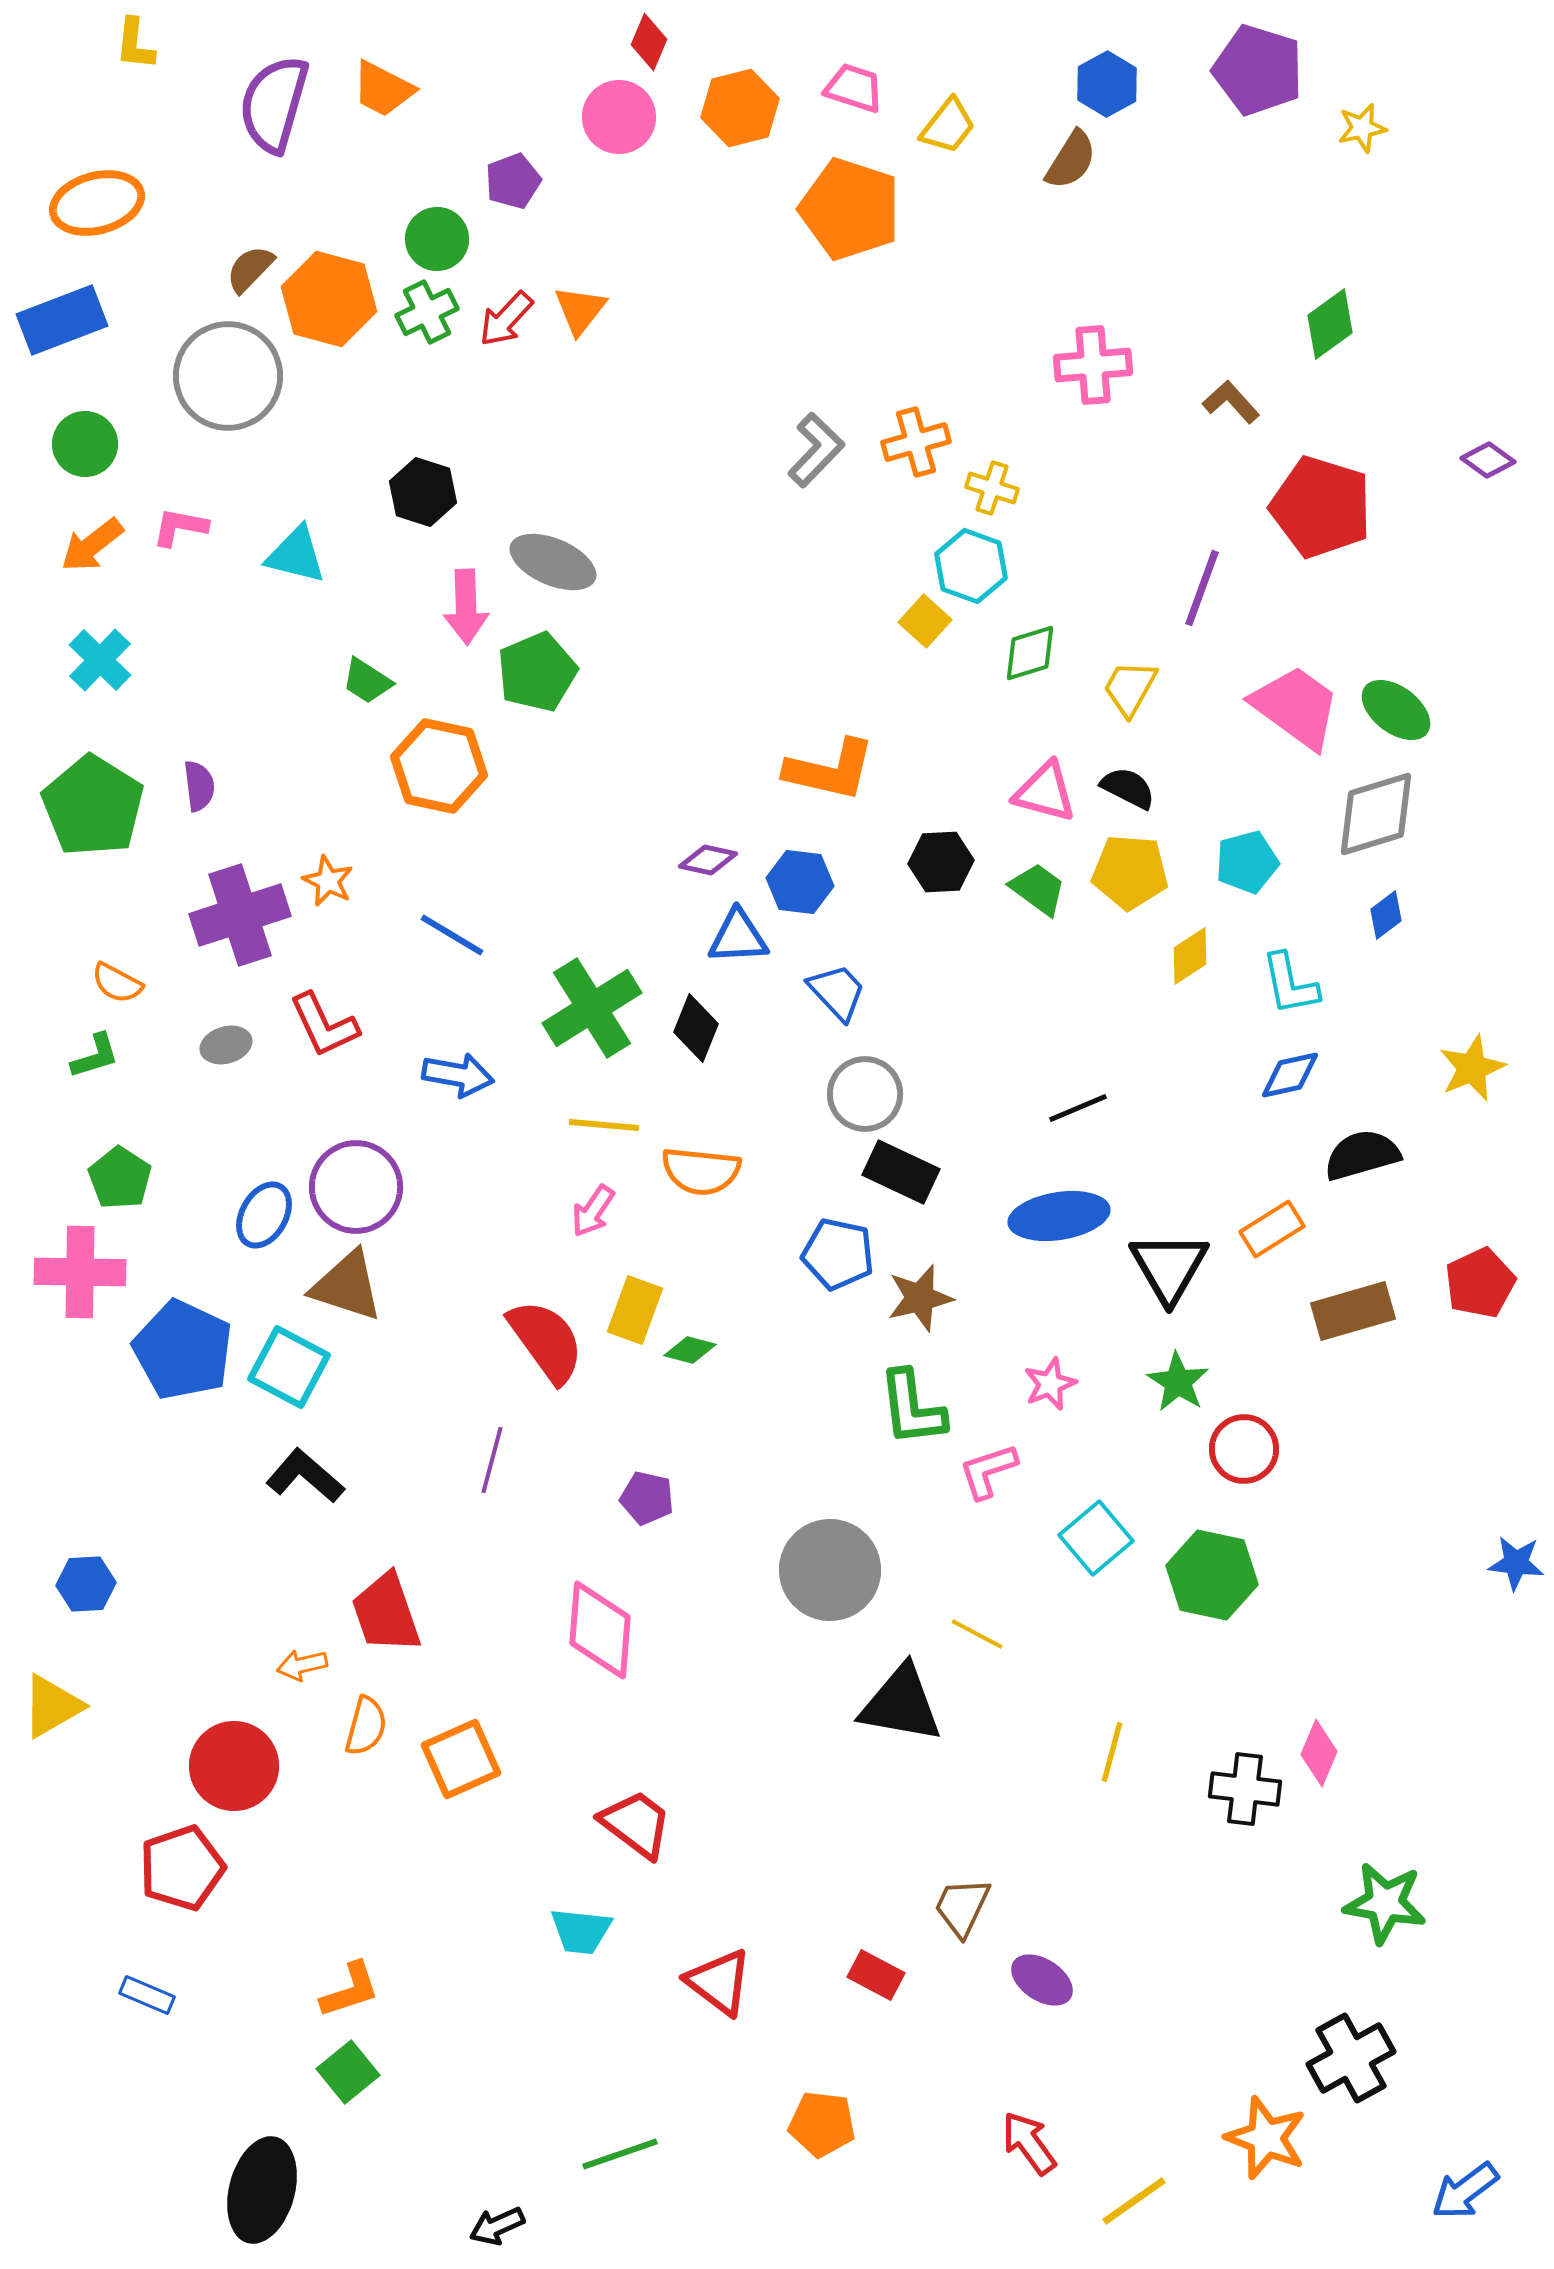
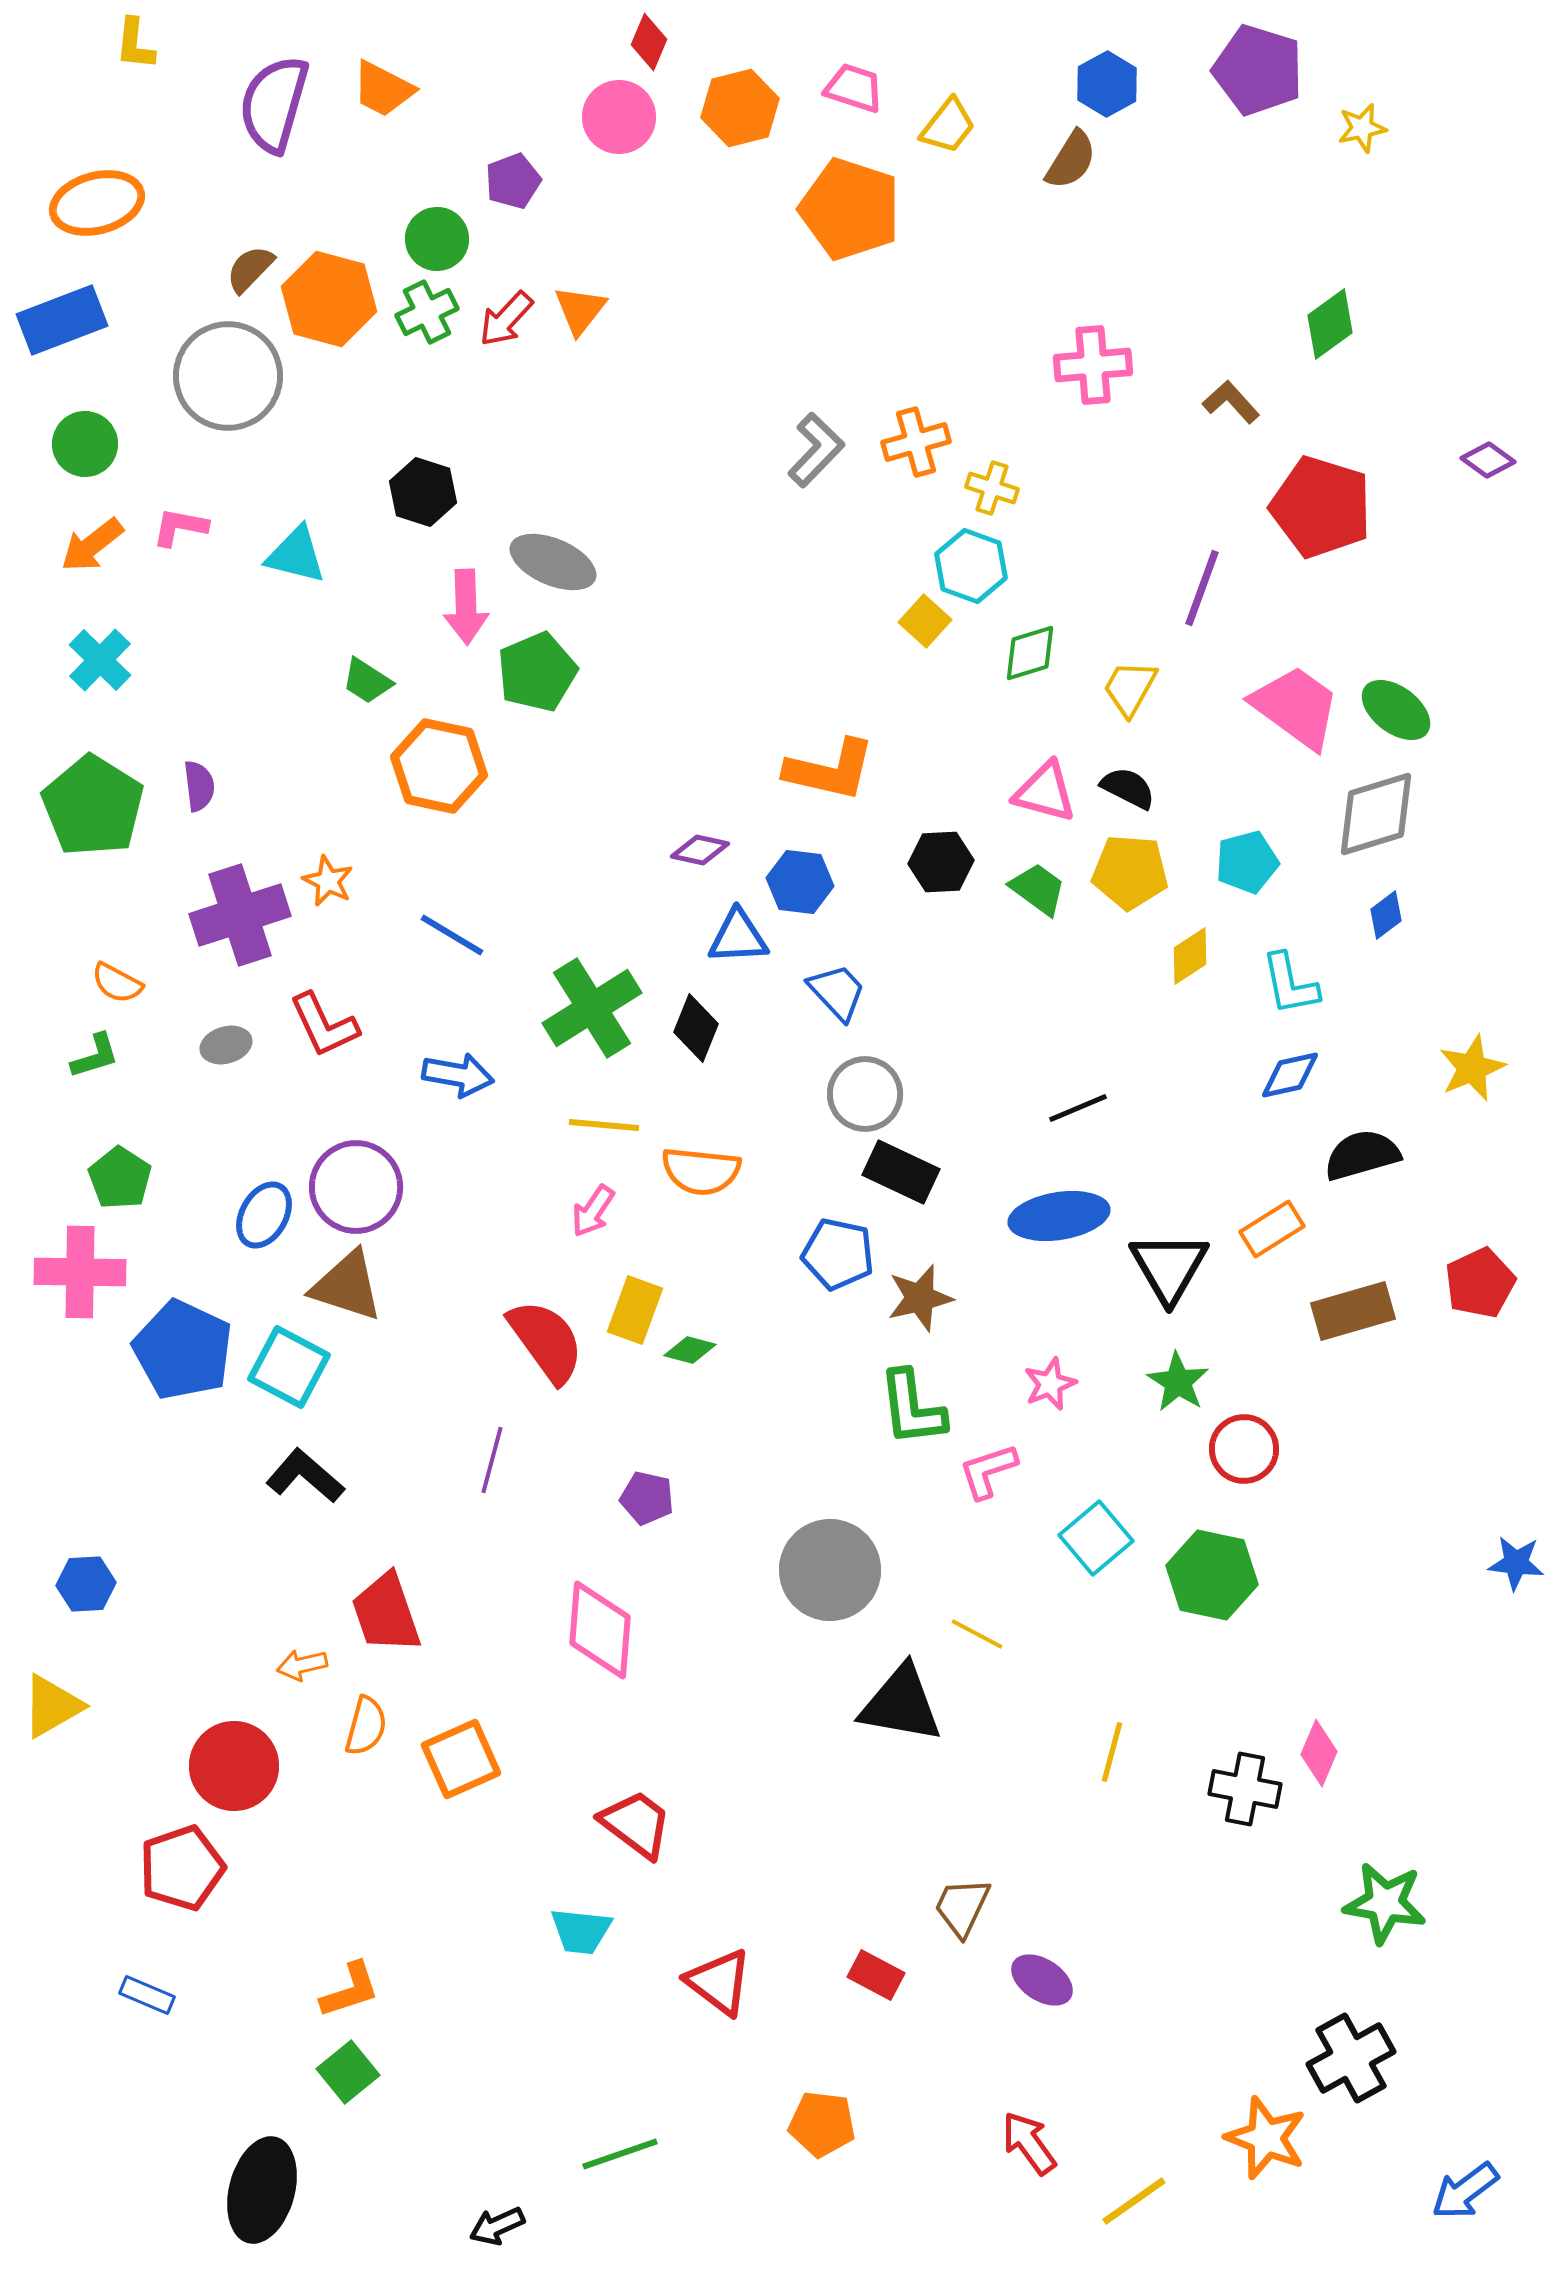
purple diamond at (708, 860): moved 8 px left, 10 px up
black cross at (1245, 1789): rotated 4 degrees clockwise
